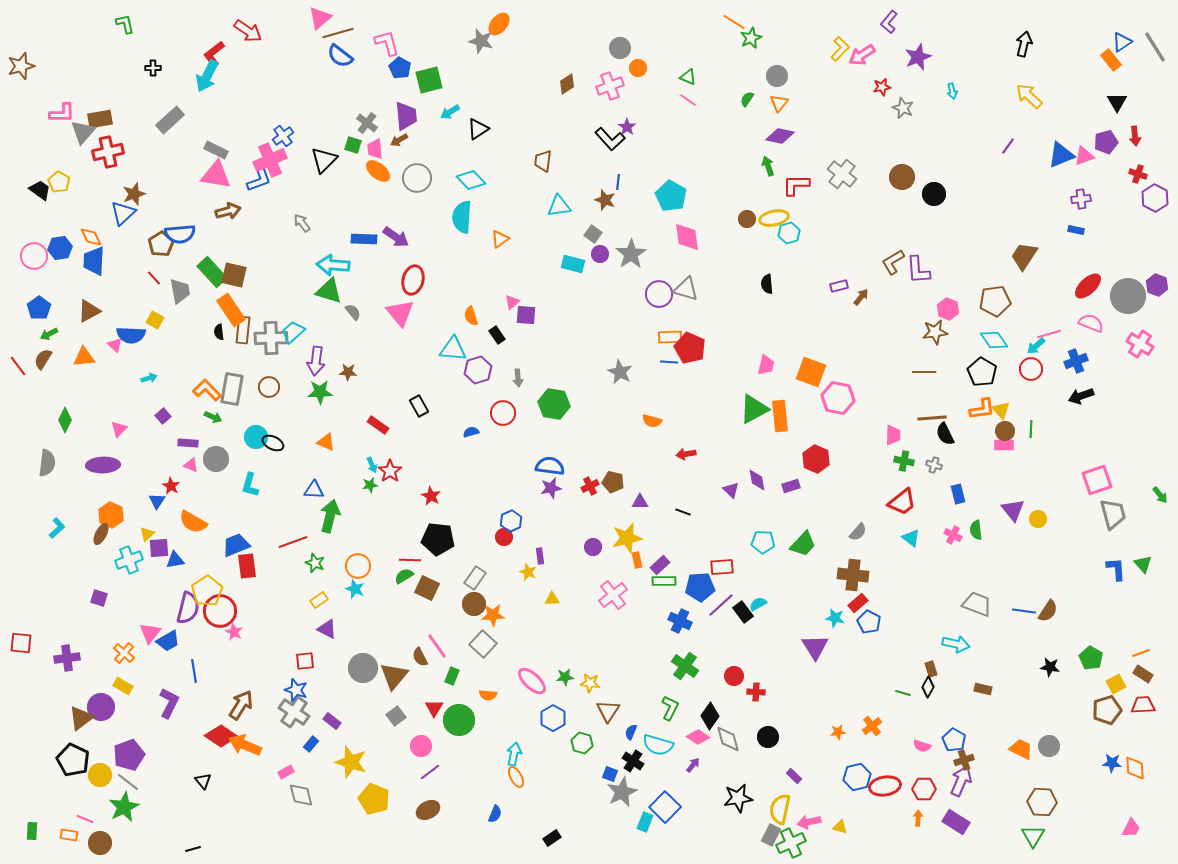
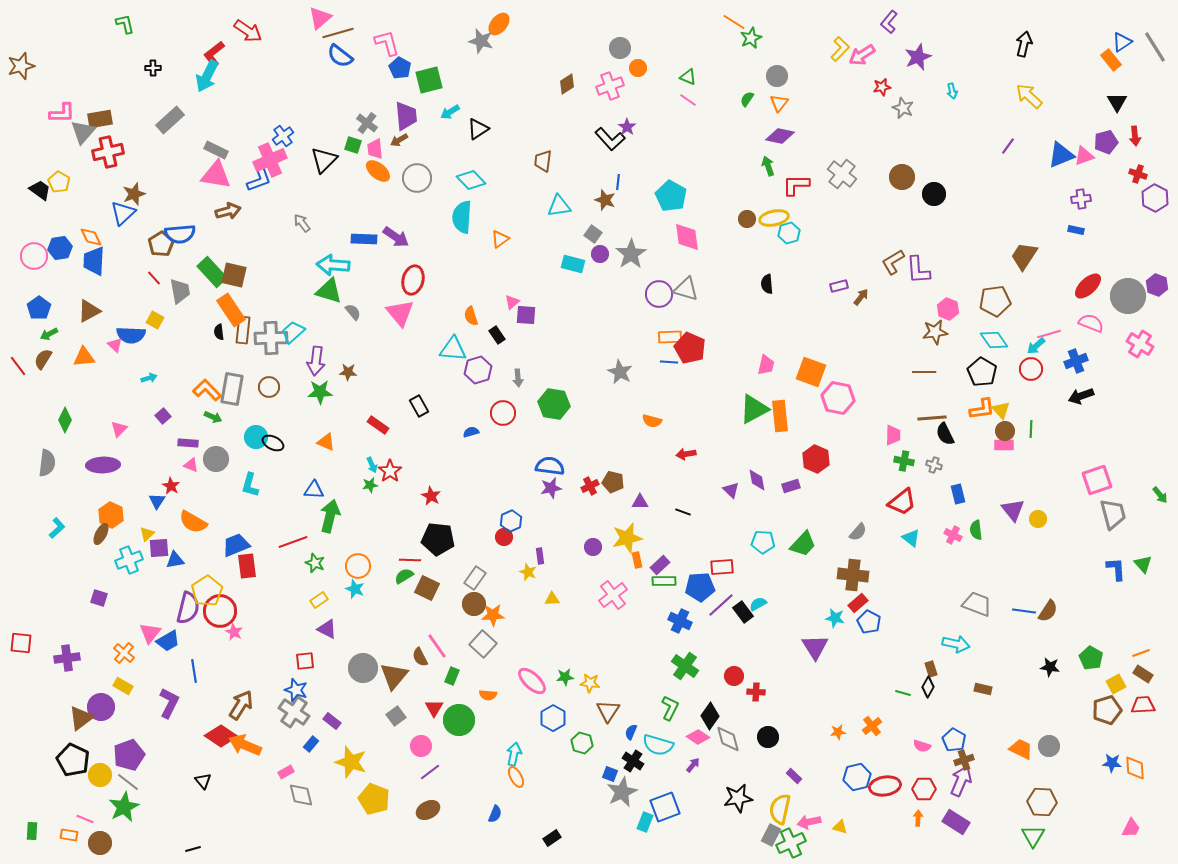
blue square at (665, 807): rotated 24 degrees clockwise
